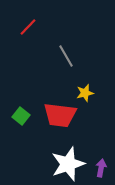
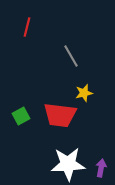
red line: moved 1 px left; rotated 30 degrees counterclockwise
gray line: moved 5 px right
yellow star: moved 1 px left
green square: rotated 24 degrees clockwise
white star: rotated 16 degrees clockwise
